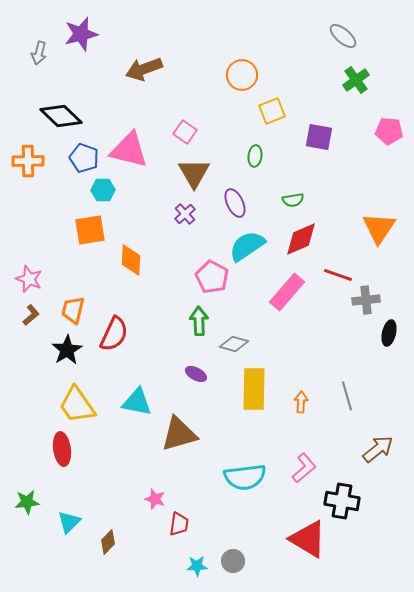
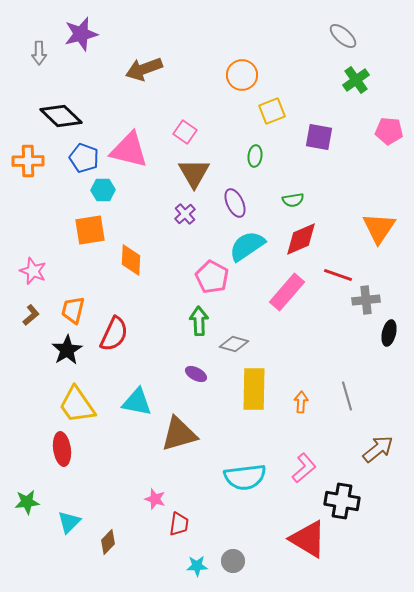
gray arrow at (39, 53): rotated 15 degrees counterclockwise
pink star at (29, 279): moved 4 px right, 8 px up
